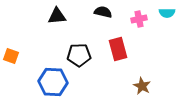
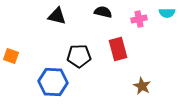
black triangle: rotated 18 degrees clockwise
black pentagon: moved 1 px down
